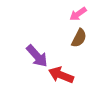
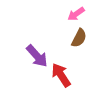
pink arrow: moved 2 px left
red arrow: rotated 35 degrees clockwise
